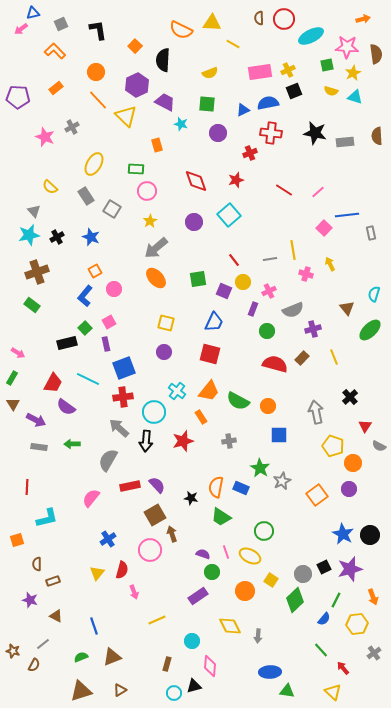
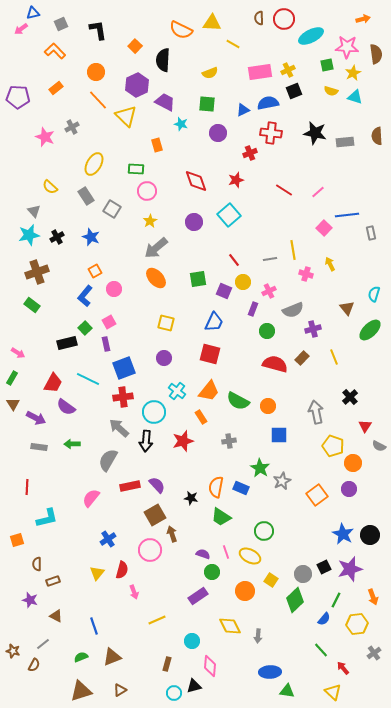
purple circle at (164, 352): moved 6 px down
purple arrow at (36, 420): moved 2 px up
